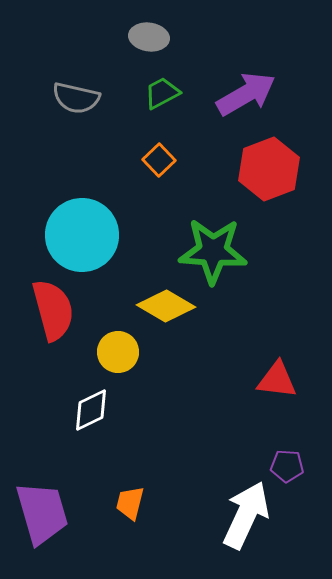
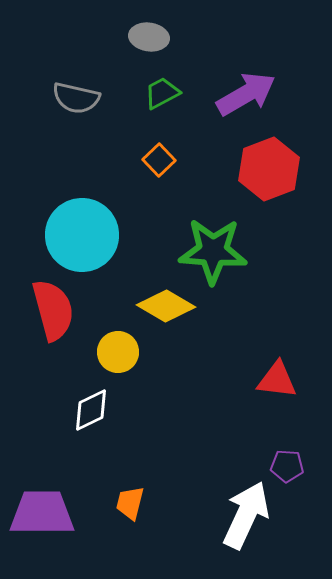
purple trapezoid: rotated 74 degrees counterclockwise
